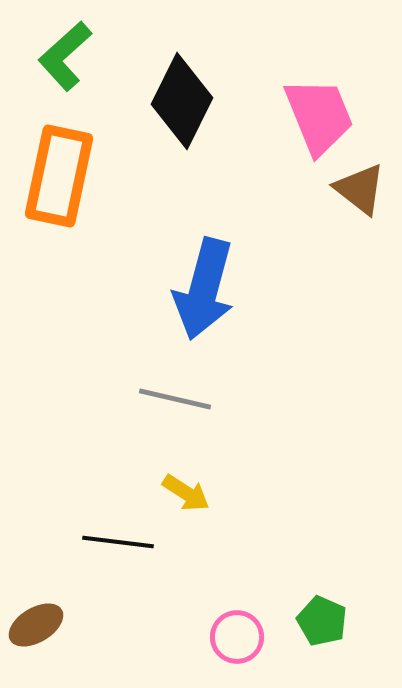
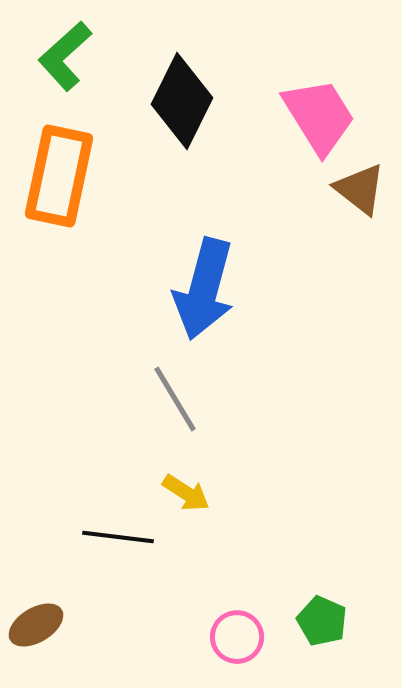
pink trapezoid: rotated 10 degrees counterclockwise
gray line: rotated 46 degrees clockwise
black line: moved 5 px up
